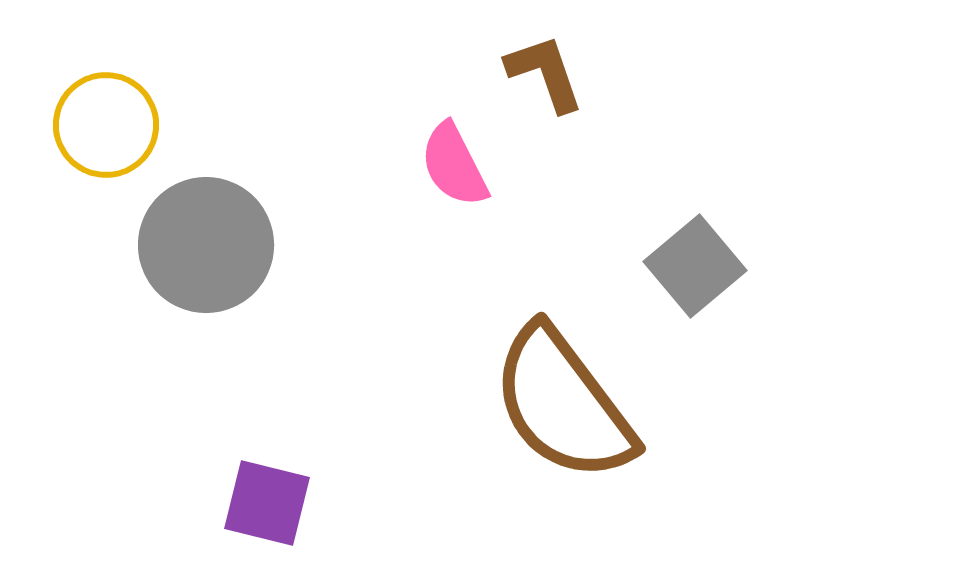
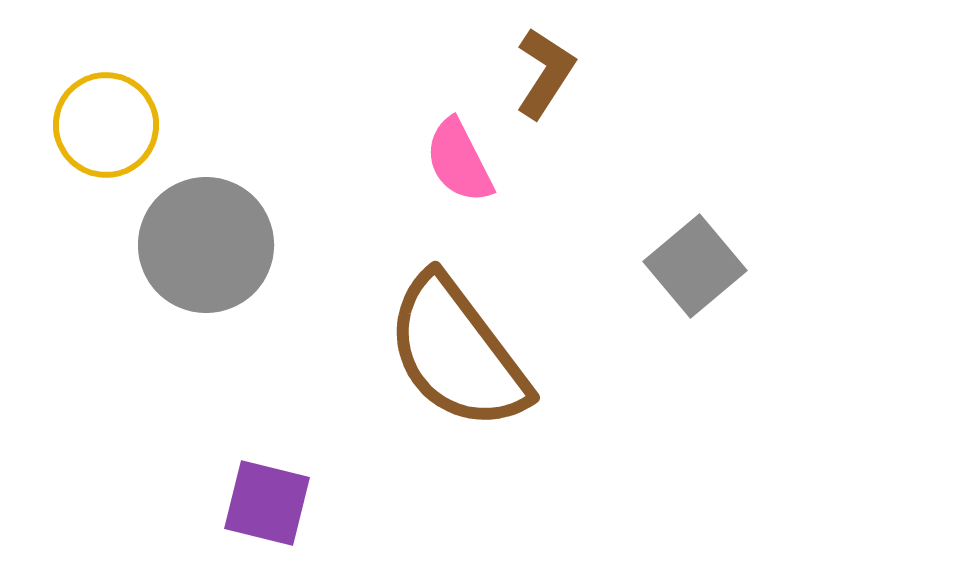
brown L-shape: rotated 52 degrees clockwise
pink semicircle: moved 5 px right, 4 px up
brown semicircle: moved 106 px left, 51 px up
